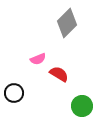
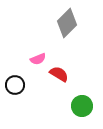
black circle: moved 1 px right, 8 px up
